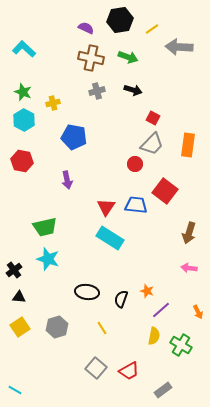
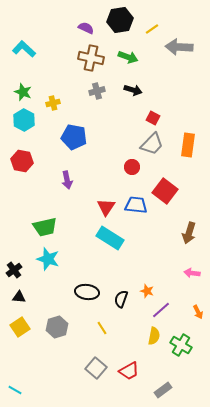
red circle at (135, 164): moved 3 px left, 3 px down
pink arrow at (189, 268): moved 3 px right, 5 px down
